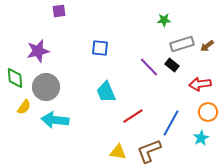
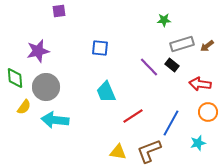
red arrow: rotated 15 degrees clockwise
cyan star: moved 3 px left, 5 px down; rotated 14 degrees clockwise
